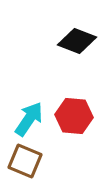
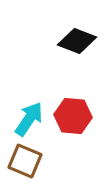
red hexagon: moved 1 px left
